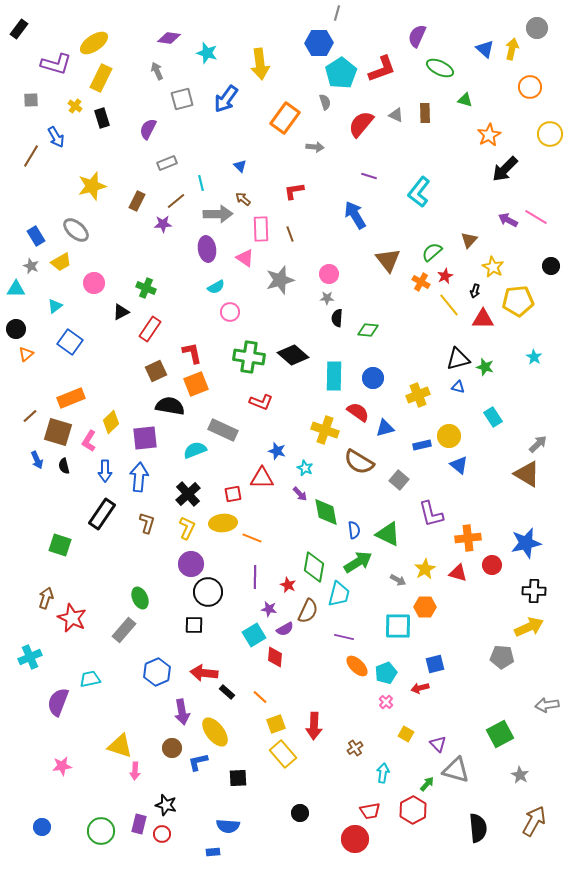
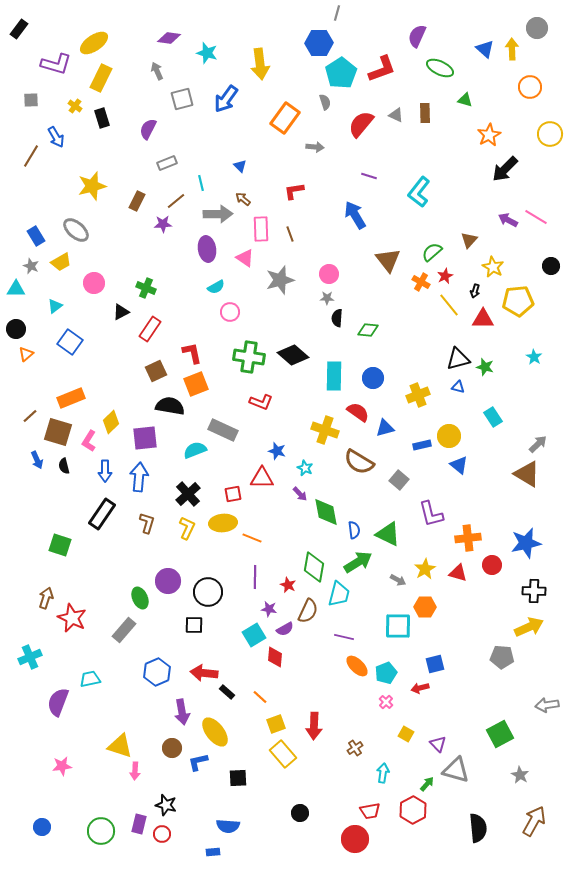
yellow arrow at (512, 49): rotated 15 degrees counterclockwise
purple circle at (191, 564): moved 23 px left, 17 px down
